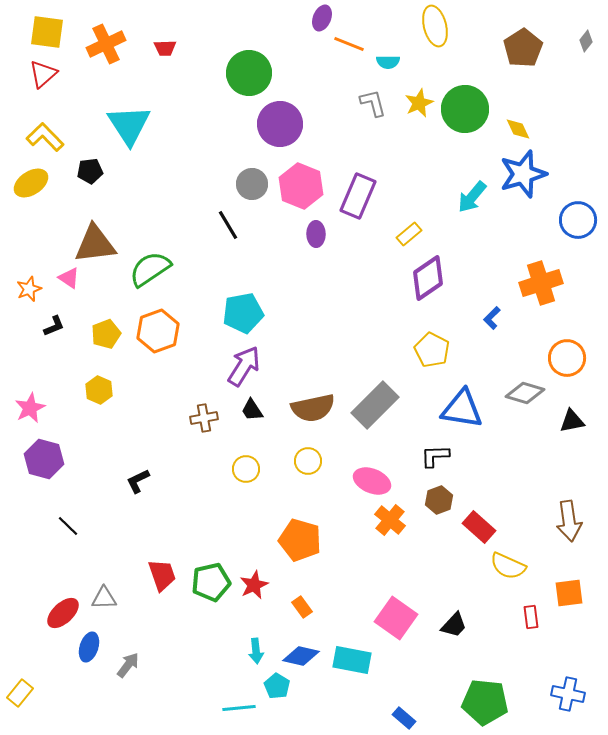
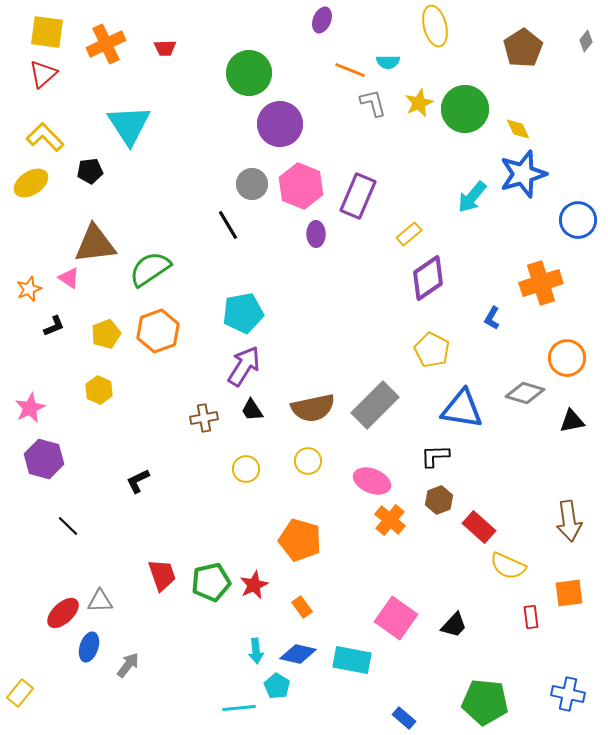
purple ellipse at (322, 18): moved 2 px down
orange line at (349, 44): moved 1 px right, 26 px down
blue L-shape at (492, 318): rotated 15 degrees counterclockwise
gray triangle at (104, 598): moved 4 px left, 3 px down
blue diamond at (301, 656): moved 3 px left, 2 px up
